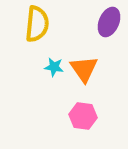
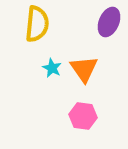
cyan star: moved 2 px left, 1 px down; rotated 18 degrees clockwise
